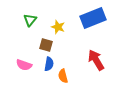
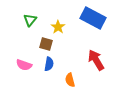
blue rectangle: rotated 50 degrees clockwise
yellow star: rotated 16 degrees clockwise
brown square: moved 1 px up
orange semicircle: moved 7 px right, 4 px down
